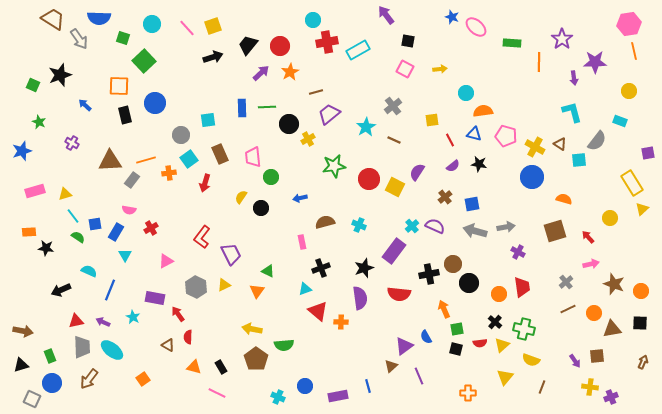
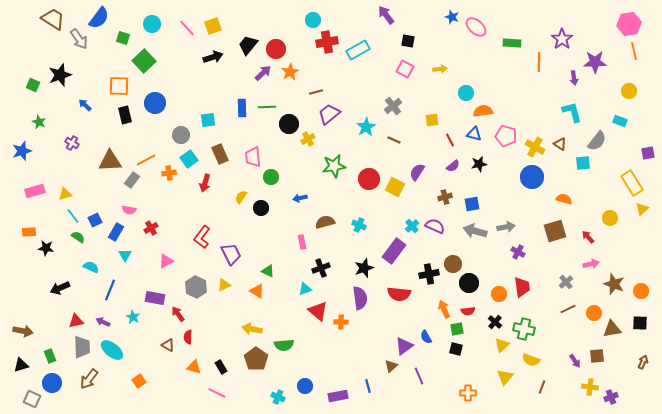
blue semicircle at (99, 18): rotated 55 degrees counterclockwise
red circle at (280, 46): moved 4 px left, 3 px down
purple arrow at (261, 73): moved 2 px right
orange line at (146, 160): rotated 12 degrees counterclockwise
cyan square at (579, 160): moved 4 px right, 3 px down
black star at (479, 164): rotated 21 degrees counterclockwise
brown cross at (445, 197): rotated 24 degrees clockwise
blue square at (95, 224): moved 4 px up; rotated 16 degrees counterclockwise
cyan semicircle at (89, 271): moved 2 px right, 4 px up
black arrow at (61, 290): moved 1 px left, 2 px up
orange triangle at (257, 291): rotated 35 degrees counterclockwise
red semicircle at (480, 343): moved 12 px left, 32 px up
orange square at (143, 379): moved 4 px left, 2 px down
